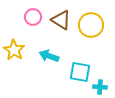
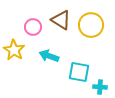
pink circle: moved 10 px down
cyan square: moved 1 px left
